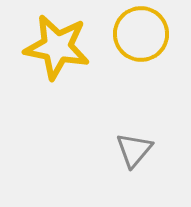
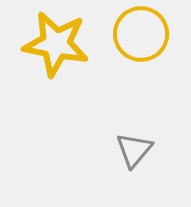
yellow star: moved 1 px left, 3 px up
